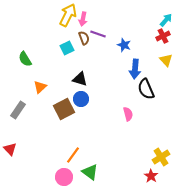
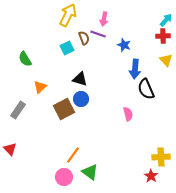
pink arrow: moved 21 px right
red cross: rotated 24 degrees clockwise
yellow cross: rotated 30 degrees clockwise
